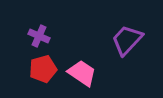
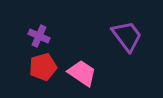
purple trapezoid: moved 4 px up; rotated 100 degrees clockwise
red pentagon: moved 2 px up
